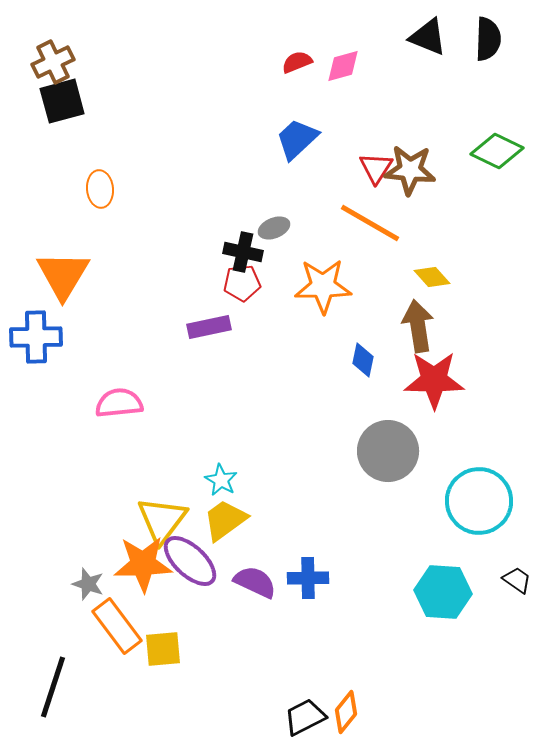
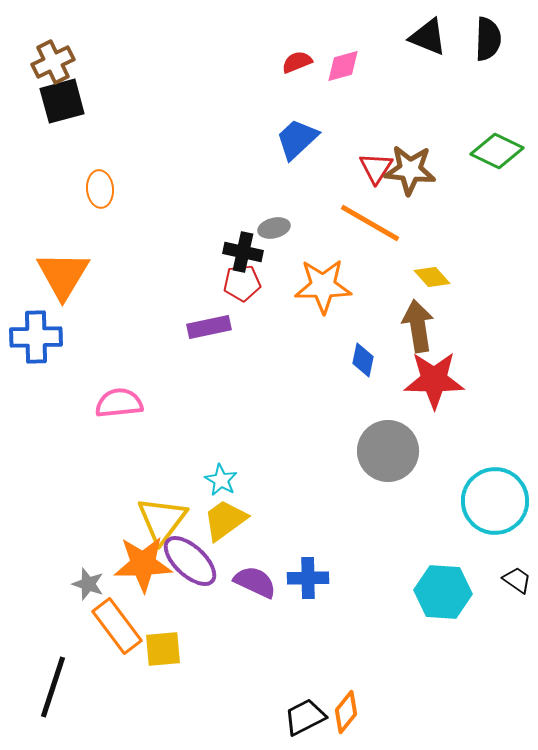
gray ellipse at (274, 228): rotated 8 degrees clockwise
cyan circle at (479, 501): moved 16 px right
